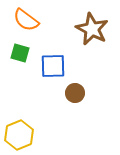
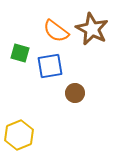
orange semicircle: moved 30 px right, 11 px down
blue square: moved 3 px left; rotated 8 degrees counterclockwise
